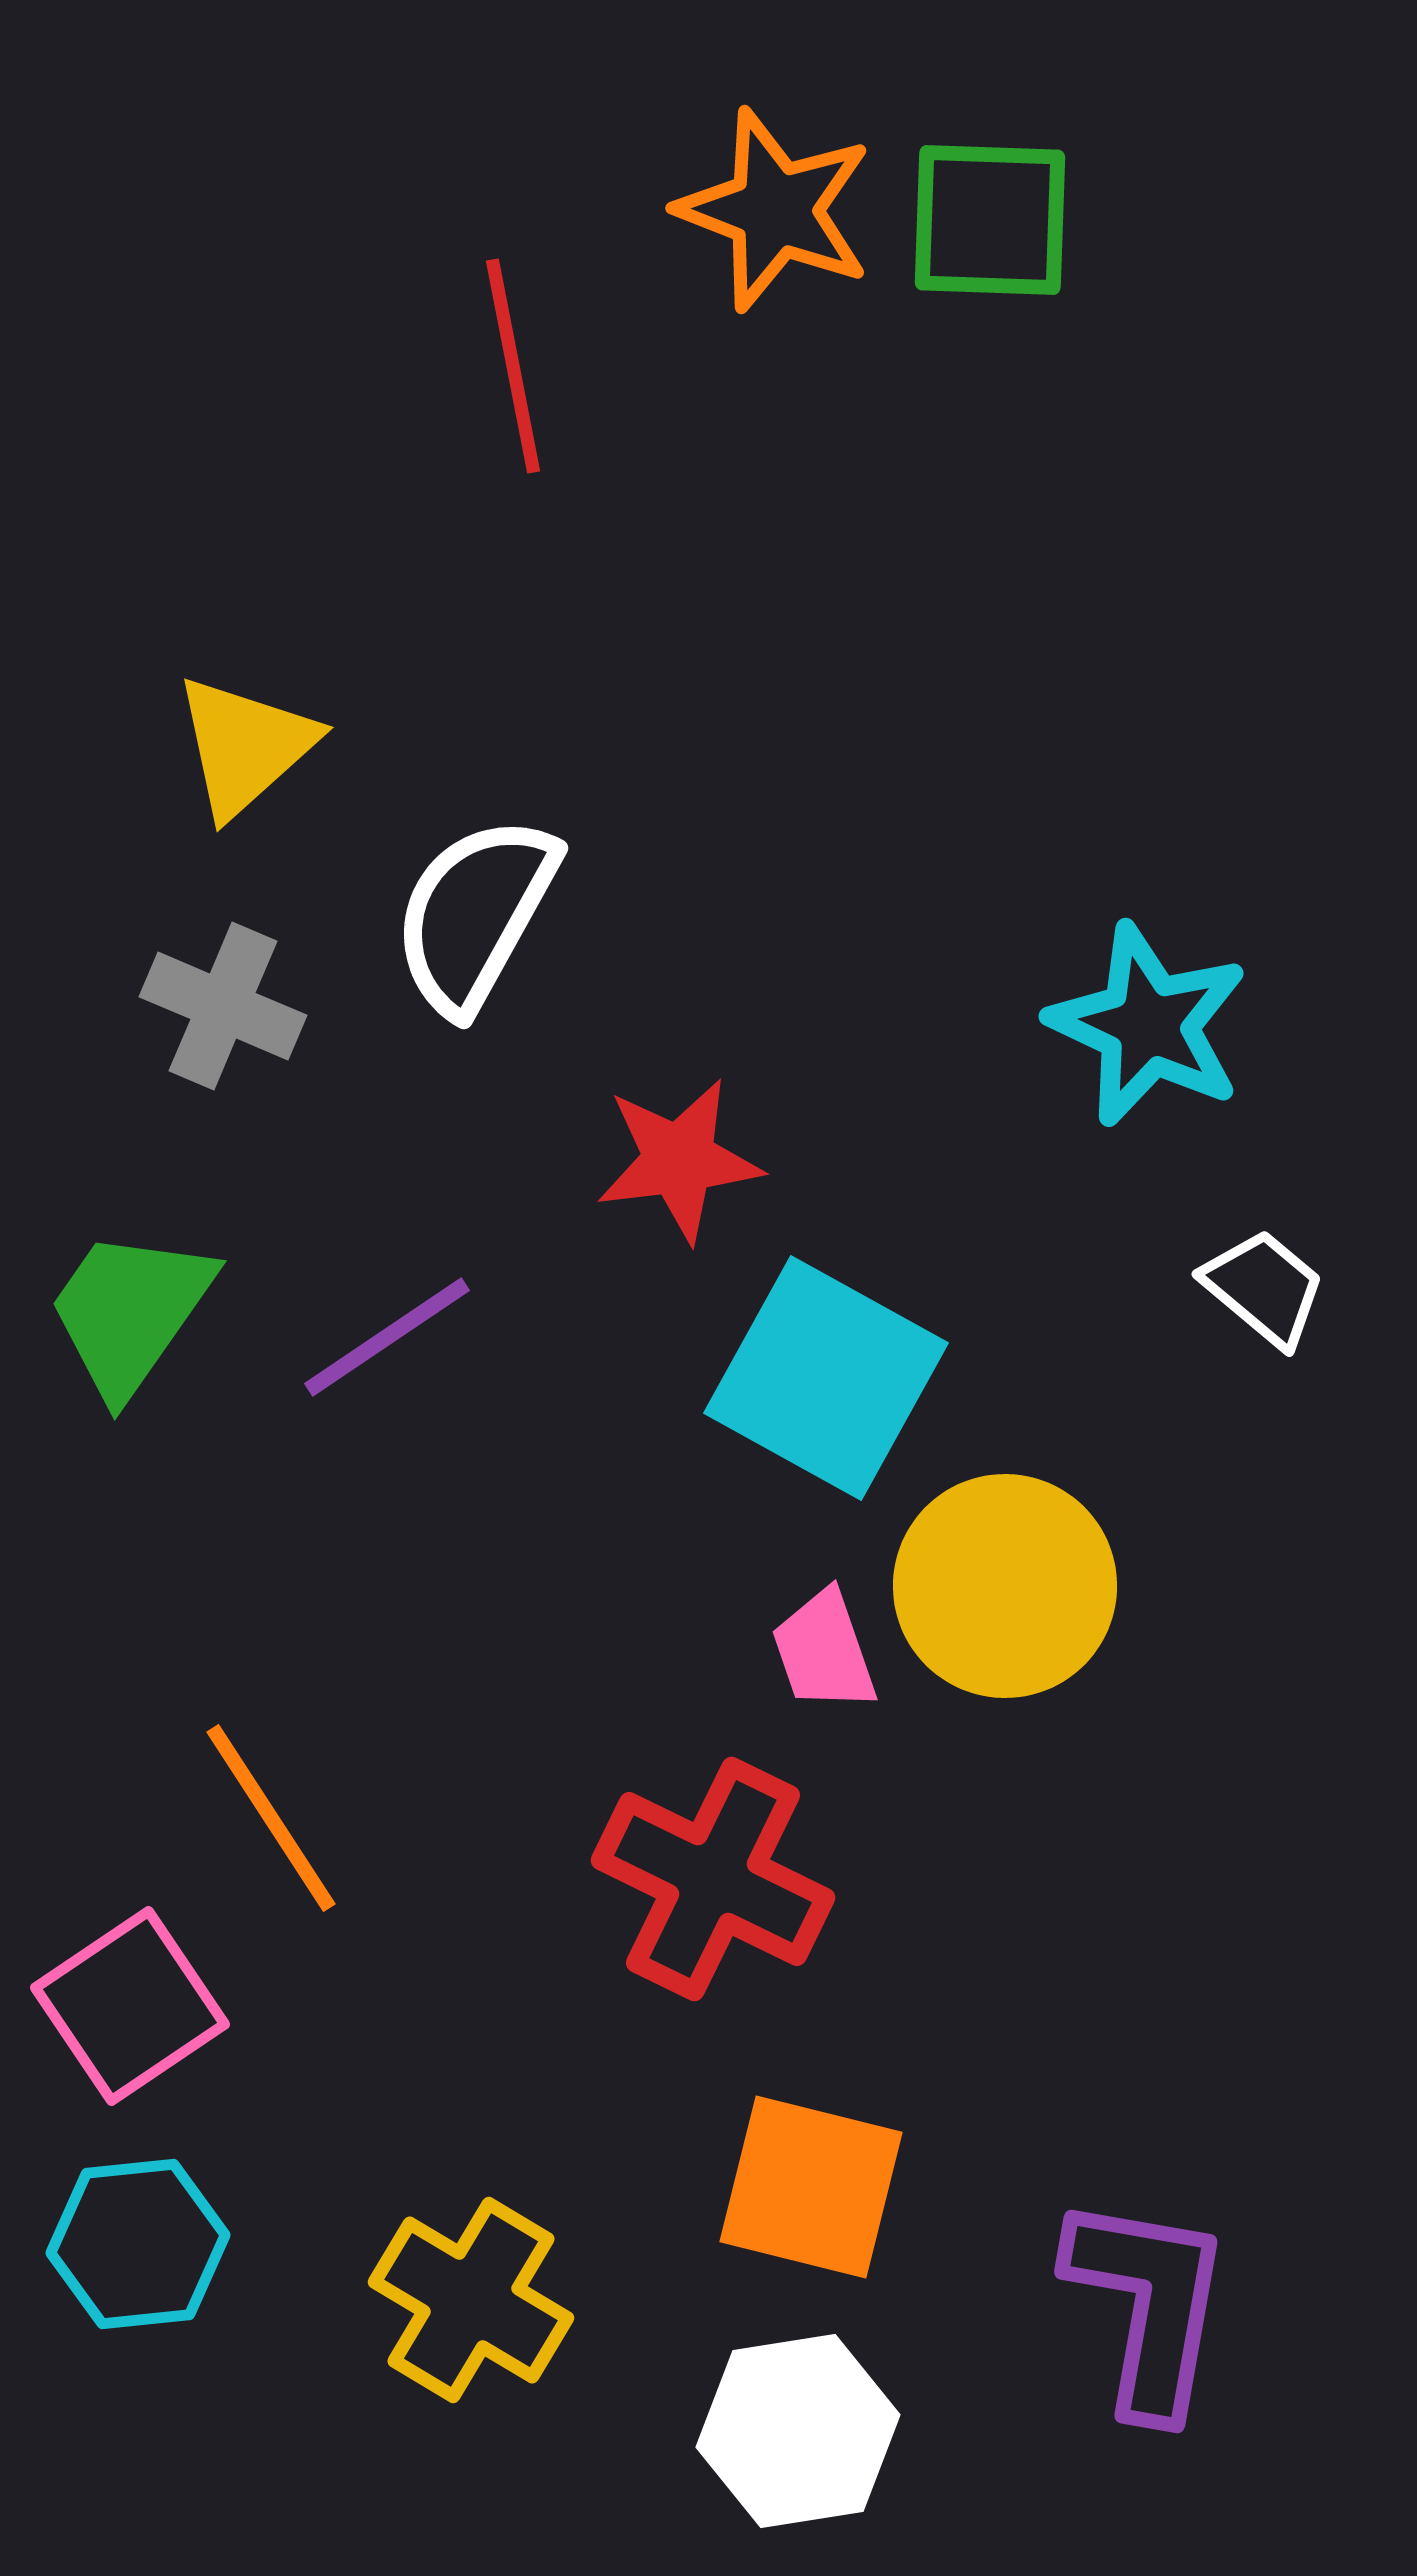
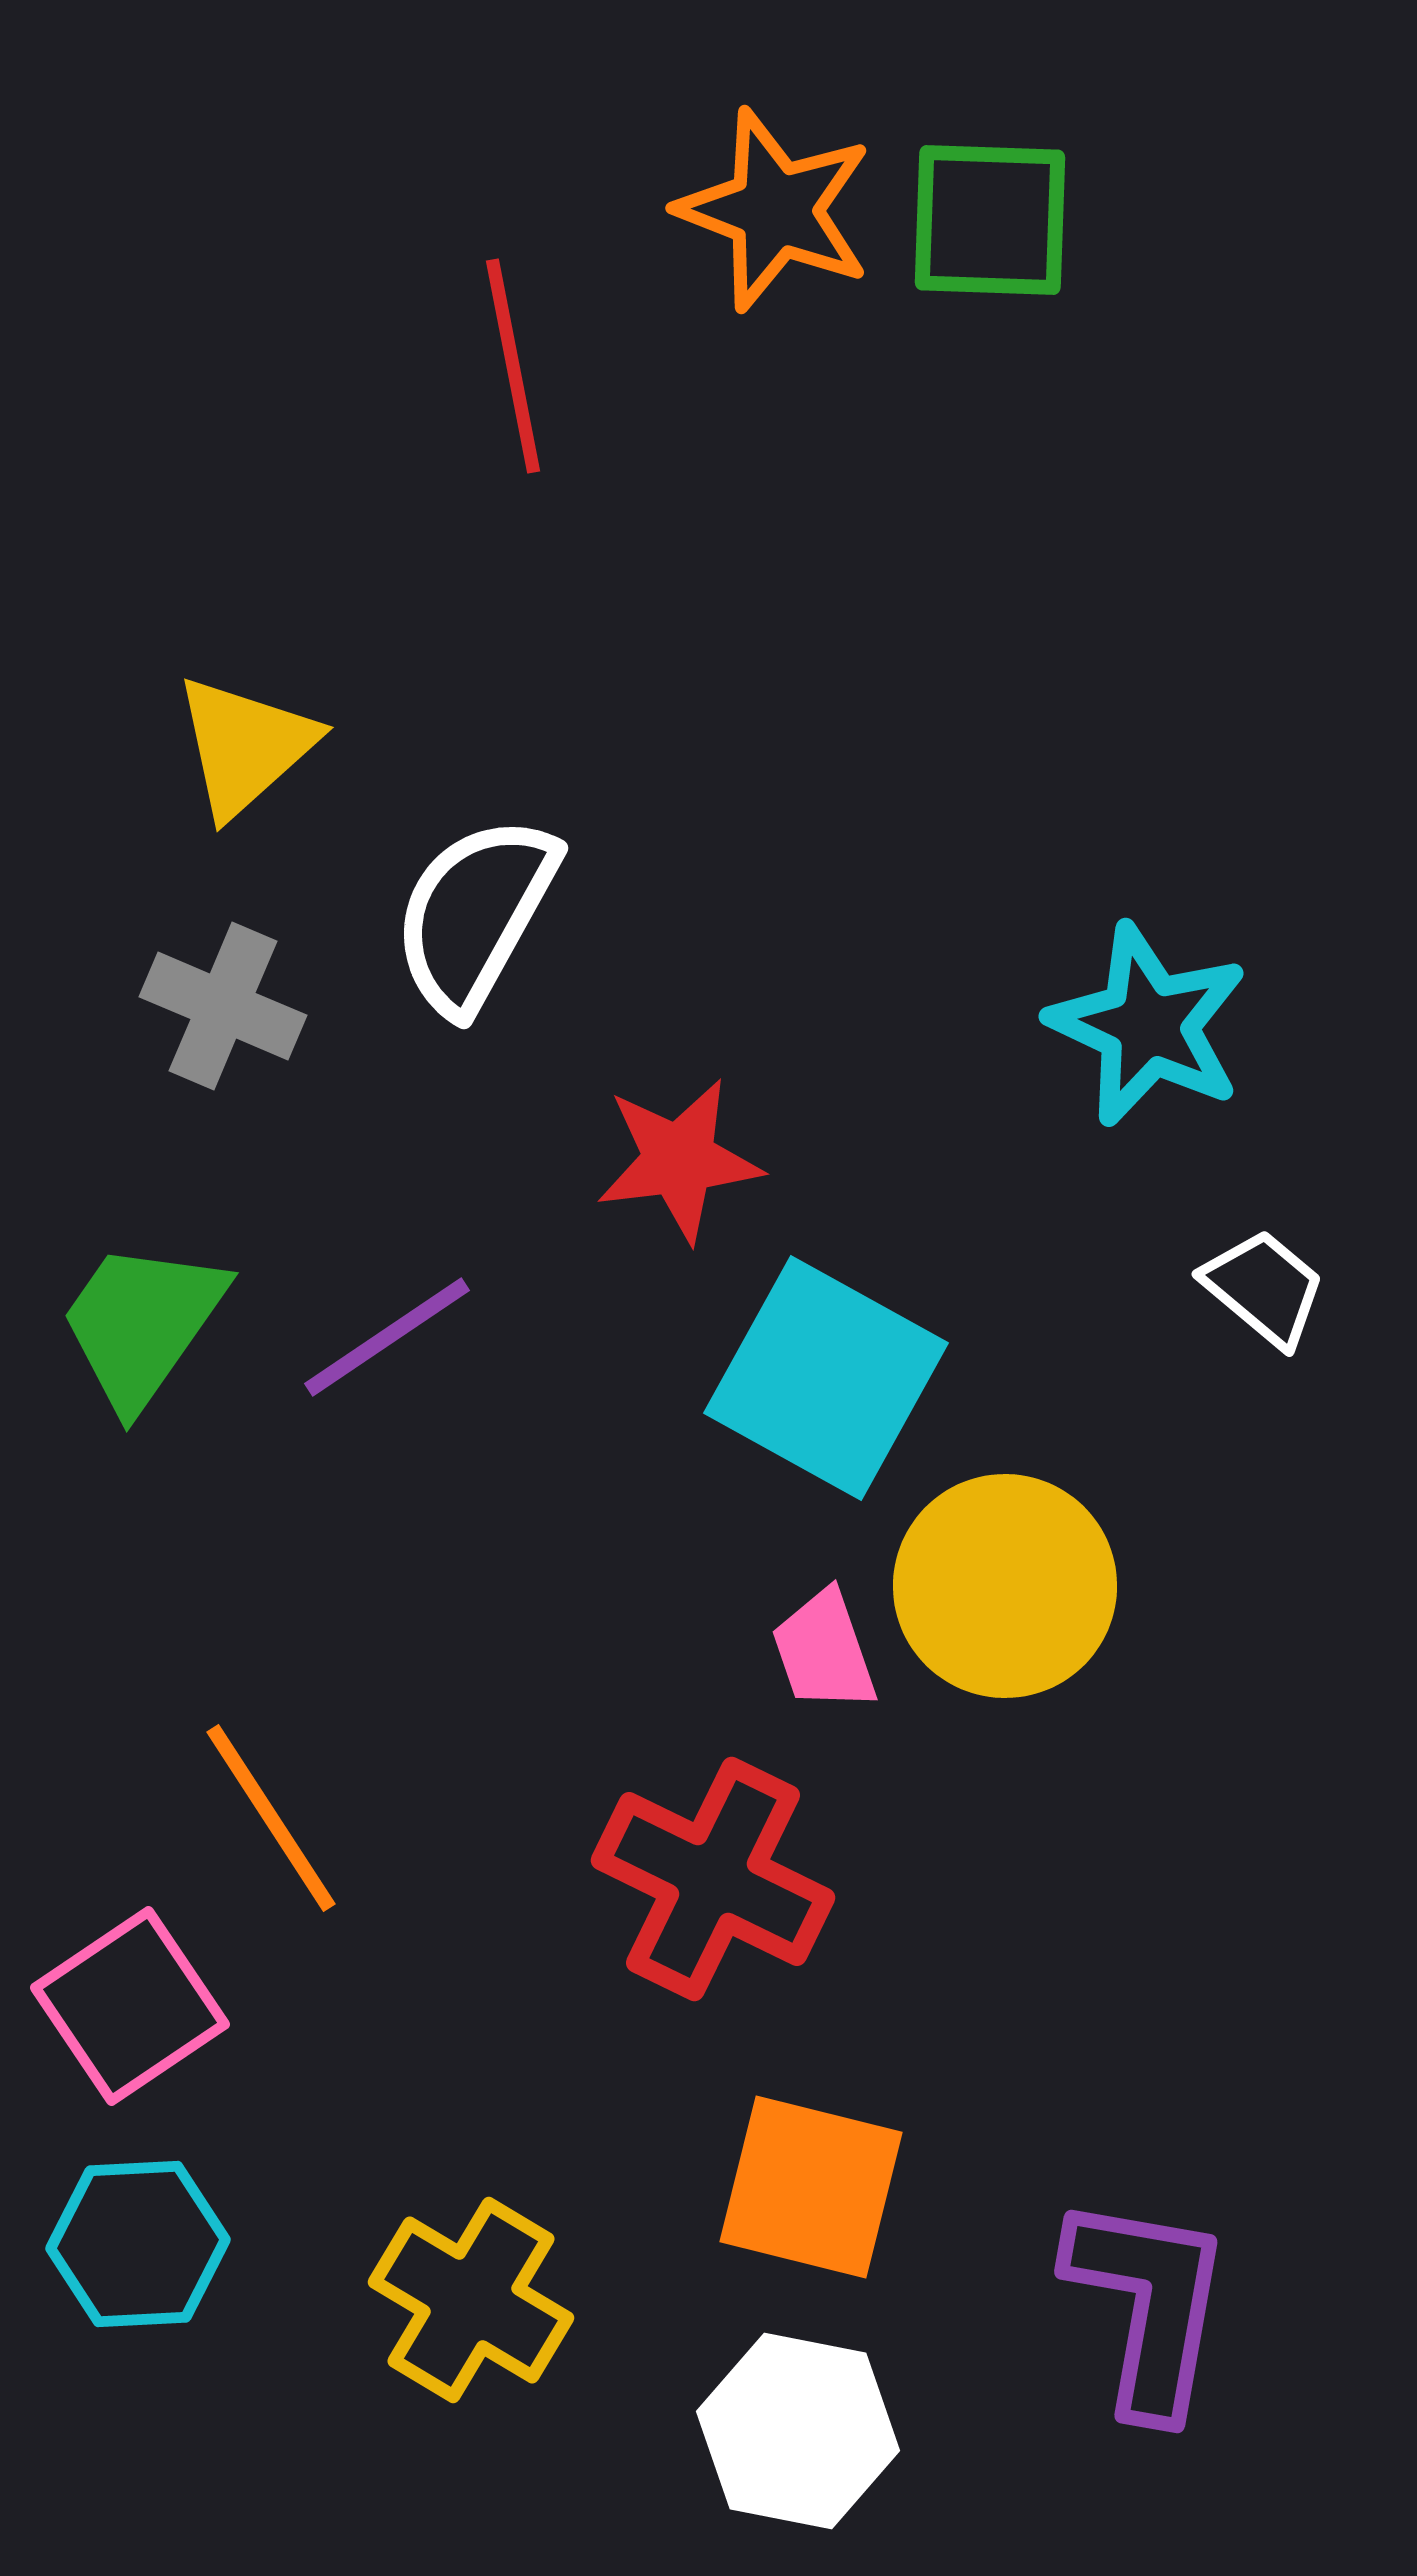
green trapezoid: moved 12 px right, 12 px down
cyan hexagon: rotated 3 degrees clockwise
white hexagon: rotated 20 degrees clockwise
